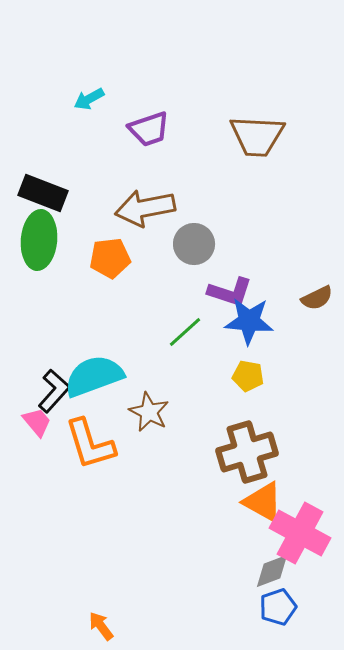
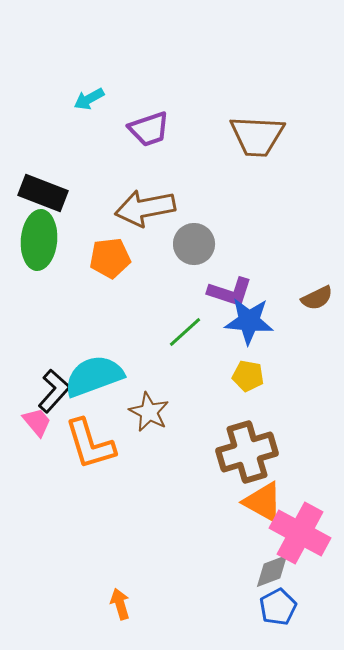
blue pentagon: rotated 9 degrees counterclockwise
orange arrow: moved 19 px right, 22 px up; rotated 20 degrees clockwise
